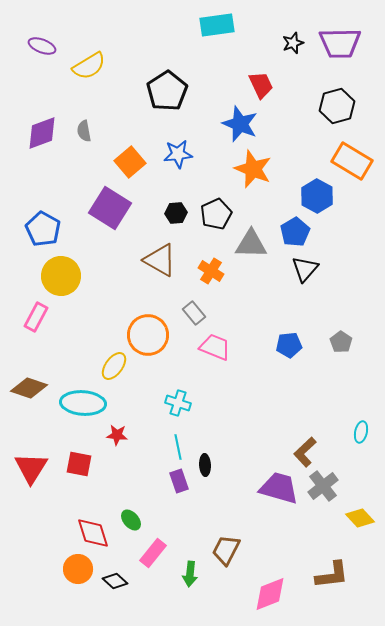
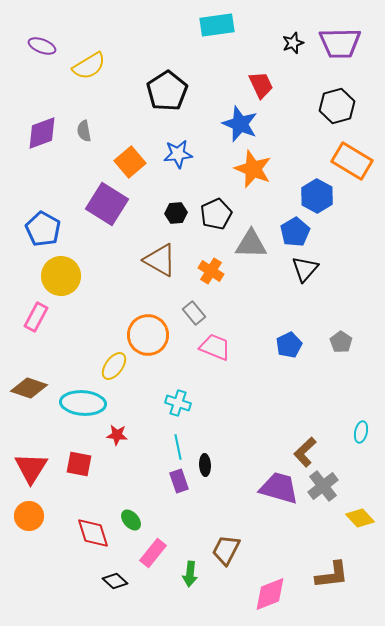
purple square at (110, 208): moved 3 px left, 4 px up
blue pentagon at (289, 345): rotated 20 degrees counterclockwise
orange circle at (78, 569): moved 49 px left, 53 px up
